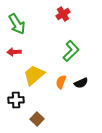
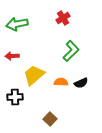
red cross: moved 4 px down
green arrow: rotated 110 degrees clockwise
red arrow: moved 2 px left, 4 px down
orange semicircle: rotated 72 degrees clockwise
black cross: moved 1 px left, 3 px up
brown square: moved 13 px right
